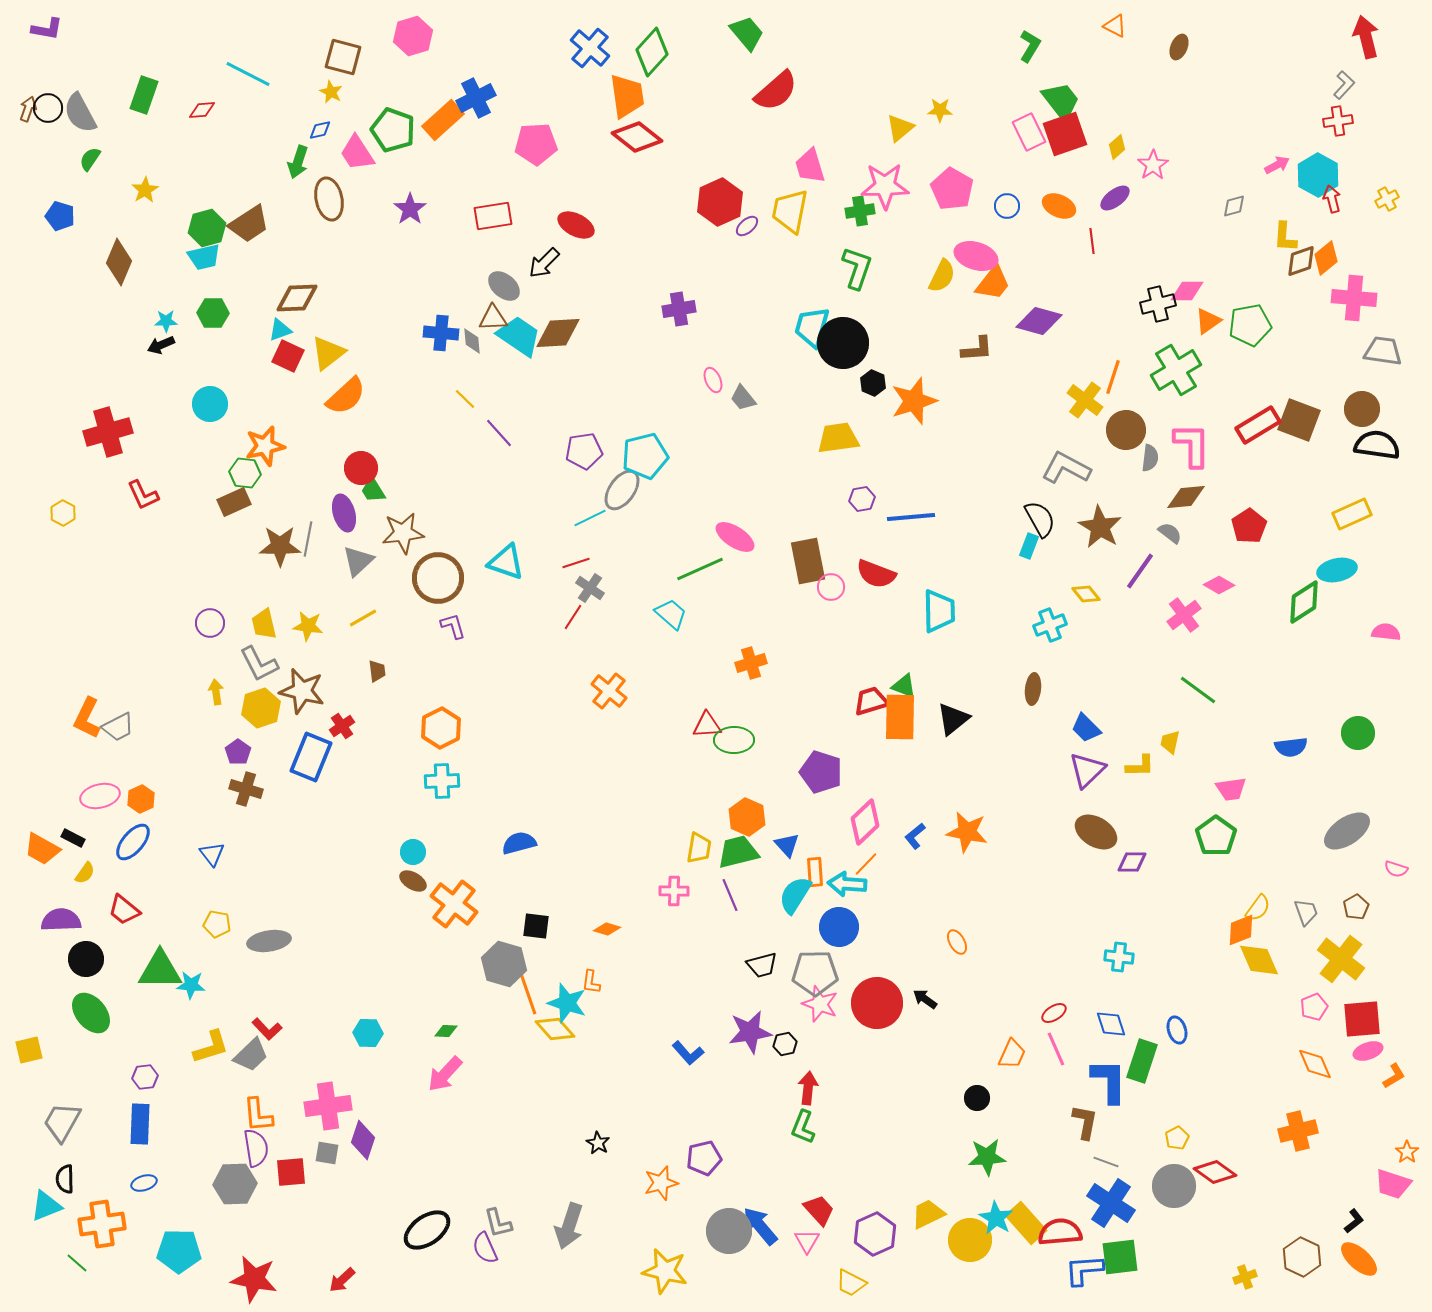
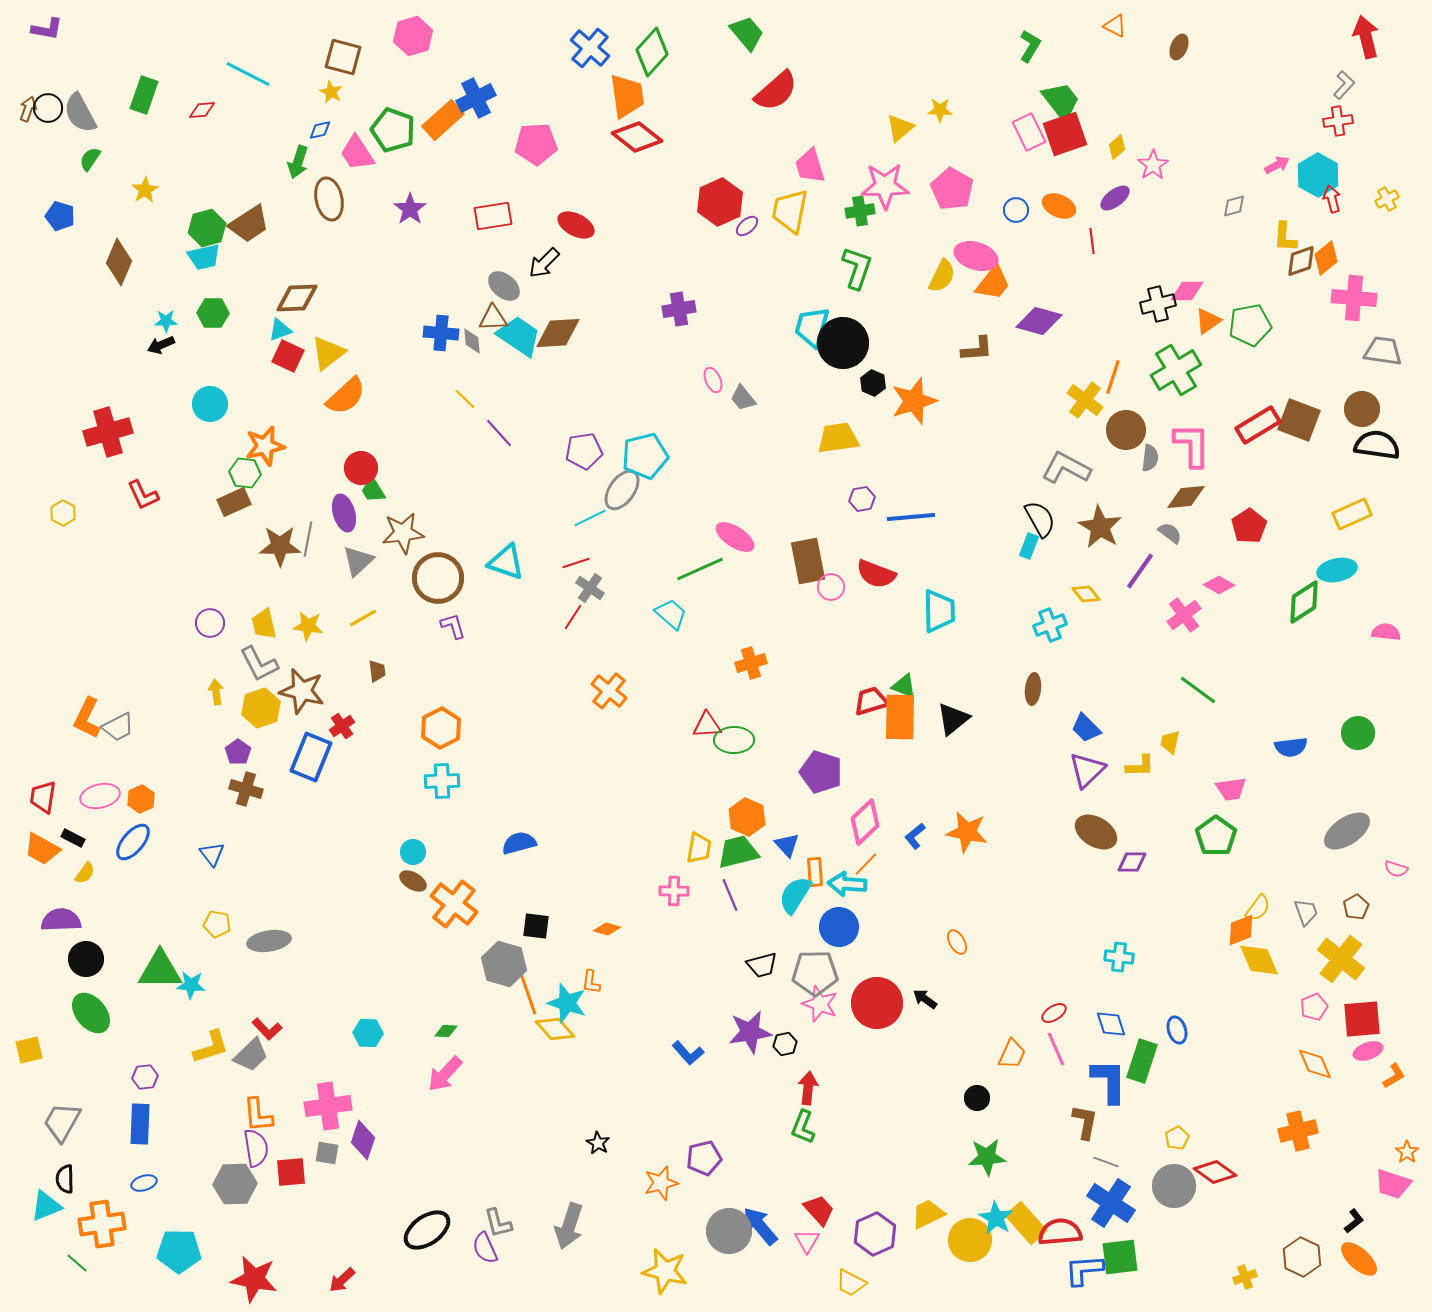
blue circle at (1007, 206): moved 9 px right, 4 px down
red trapezoid at (124, 910): moved 81 px left, 113 px up; rotated 60 degrees clockwise
